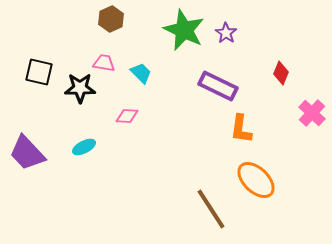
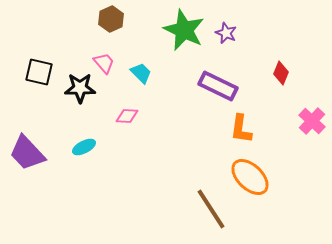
purple star: rotated 10 degrees counterclockwise
pink trapezoid: rotated 40 degrees clockwise
pink cross: moved 8 px down
orange ellipse: moved 6 px left, 3 px up
